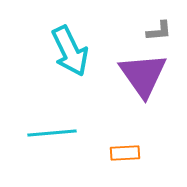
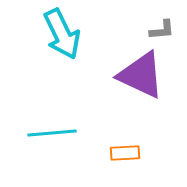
gray L-shape: moved 3 px right, 1 px up
cyan arrow: moved 8 px left, 17 px up
purple triangle: moved 2 px left; rotated 30 degrees counterclockwise
